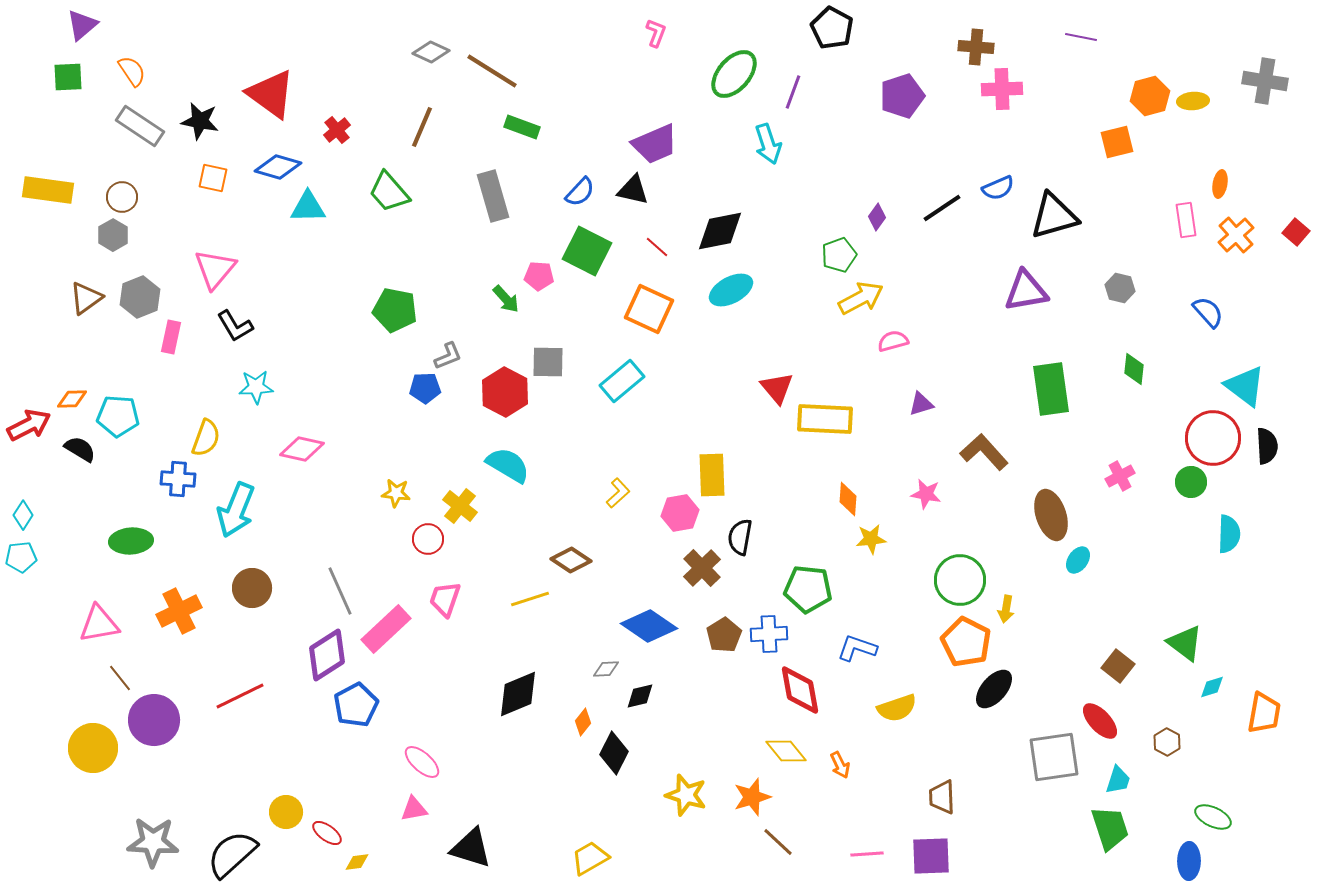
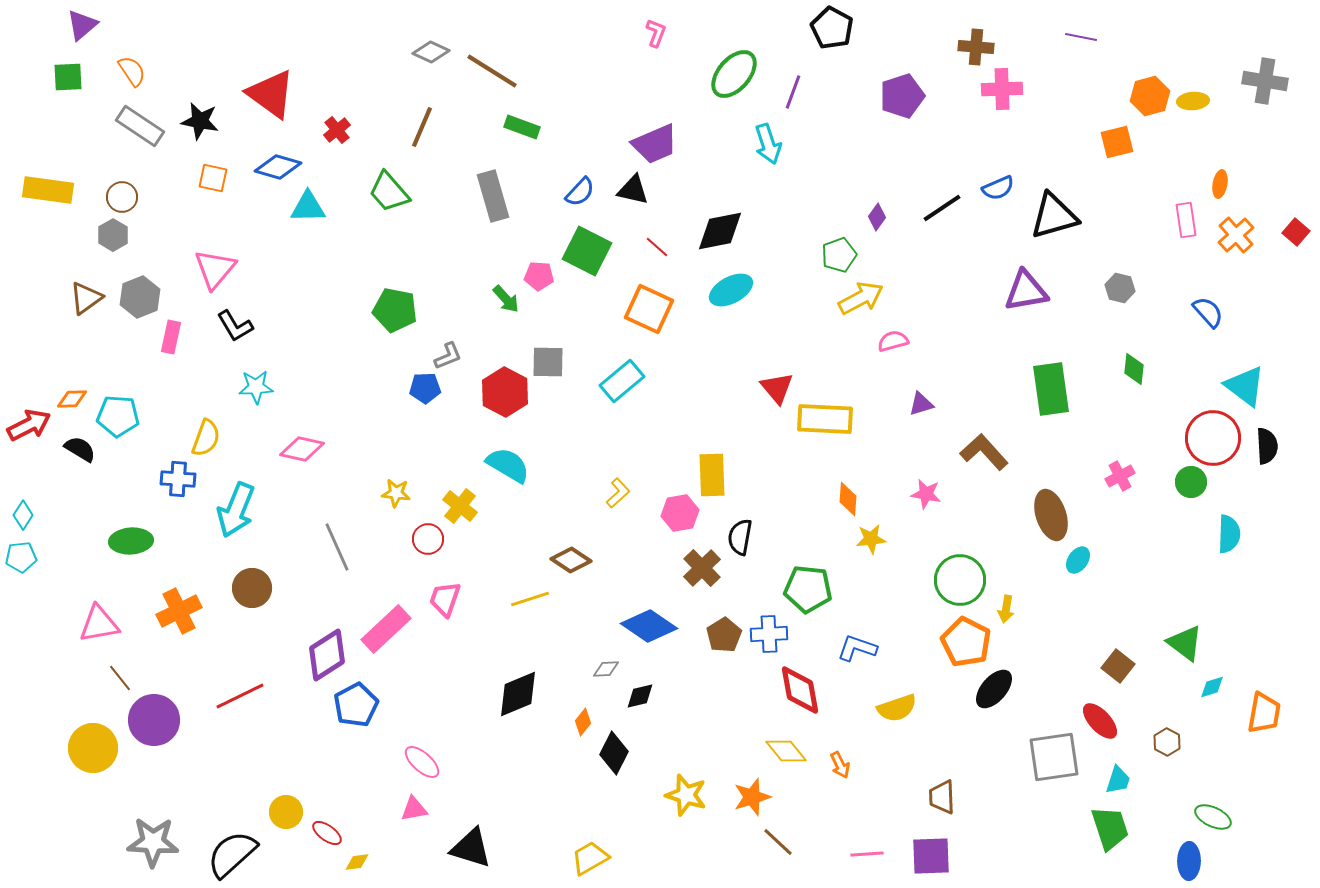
gray line at (340, 591): moved 3 px left, 44 px up
